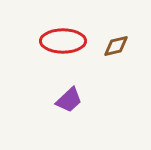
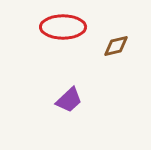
red ellipse: moved 14 px up
